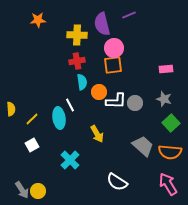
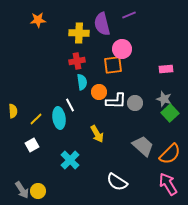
yellow cross: moved 2 px right, 2 px up
pink circle: moved 8 px right, 1 px down
yellow semicircle: moved 2 px right, 2 px down
yellow line: moved 4 px right
green square: moved 1 px left, 10 px up
orange semicircle: moved 2 px down; rotated 50 degrees counterclockwise
